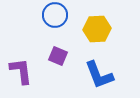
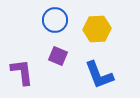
blue circle: moved 5 px down
purple L-shape: moved 1 px right, 1 px down
